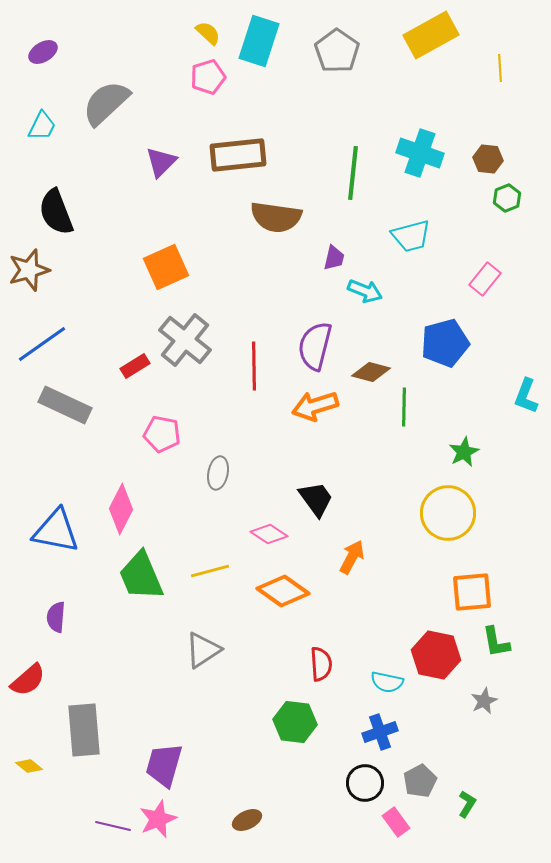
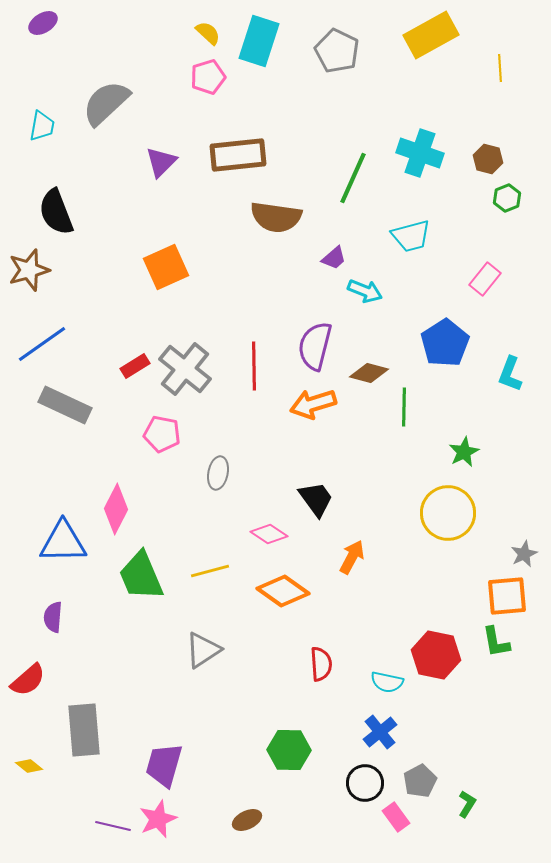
gray pentagon at (337, 51): rotated 9 degrees counterclockwise
purple ellipse at (43, 52): moved 29 px up
cyan trapezoid at (42, 126): rotated 16 degrees counterclockwise
brown hexagon at (488, 159): rotated 8 degrees clockwise
green line at (353, 173): moved 5 px down; rotated 18 degrees clockwise
purple trapezoid at (334, 258): rotated 36 degrees clockwise
gray cross at (185, 340): moved 29 px down
blue pentagon at (445, 343): rotated 18 degrees counterclockwise
brown diamond at (371, 372): moved 2 px left, 1 px down
cyan L-shape at (526, 396): moved 16 px left, 22 px up
orange arrow at (315, 406): moved 2 px left, 2 px up
pink diamond at (121, 509): moved 5 px left
blue triangle at (56, 531): moved 7 px right, 11 px down; rotated 12 degrees counterclockwise
orange square at (472, 592): moved 35 px right, 4 px down
purple semicircle at (56, 617): moved 3 px left
gray star at (484, 701): moved 40 px right, 147 px up
green hexagon at (295, 722): moved 6 px left, 28 px down; rotated 6 degrees counterclockwise
blue cross at (380, 732): rotated 20 degrees counterclockwise
pink rectangle at (396, 822): moved 5 px up
